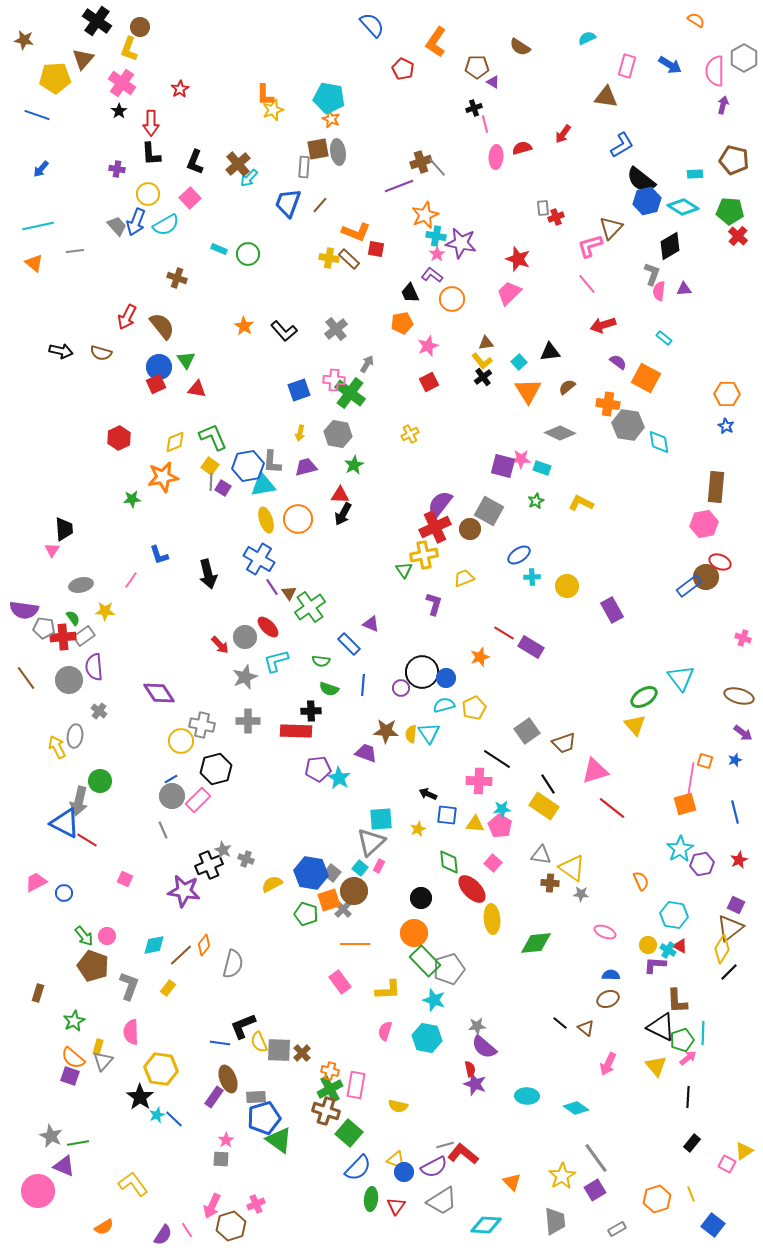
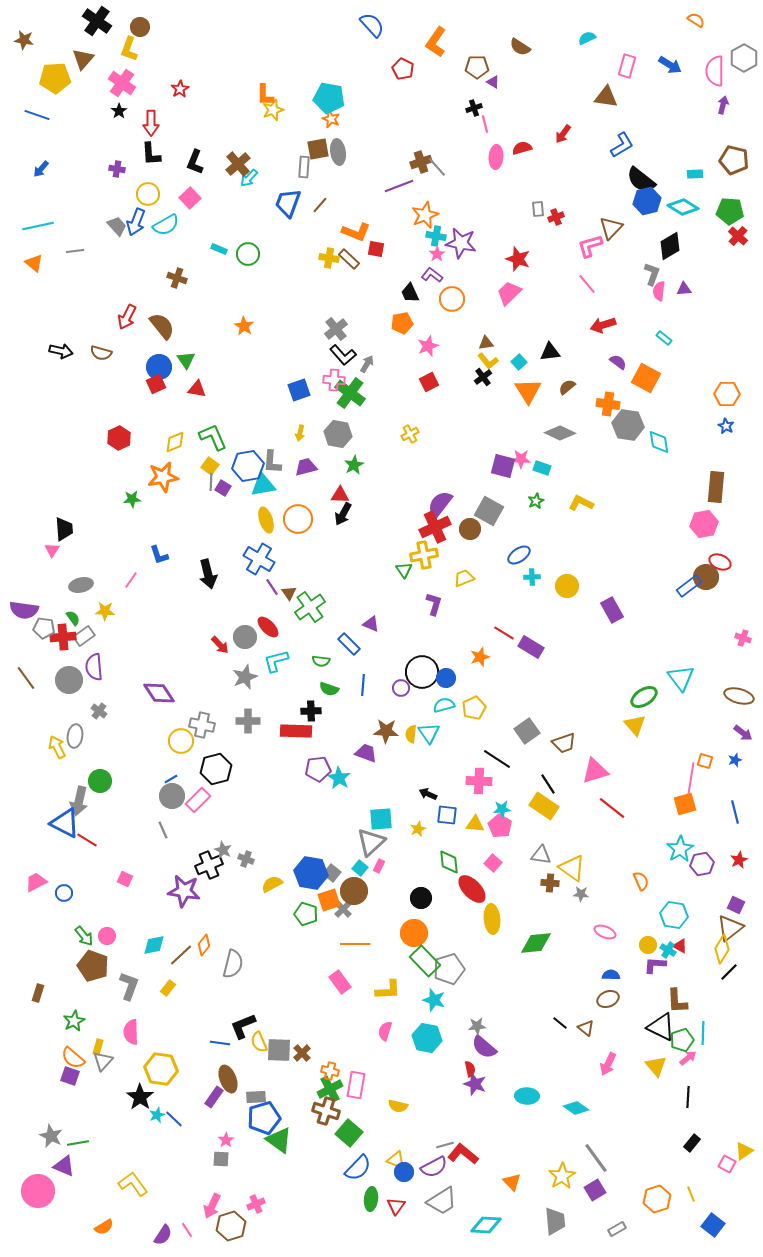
gray rectangle at (543, 208): moved 5 px left, 1 px down
black L-shape at (284, 331): moved 59 px right, 24 px down
yellow L-shape at (482, 361): moved 6 px right
